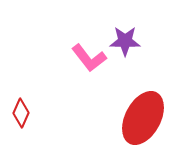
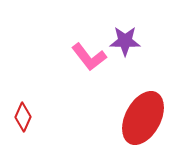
pink L-shape: moved 1 px up
red diamond: moved 2 px right, 4 px down
